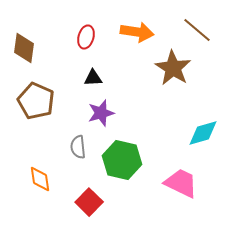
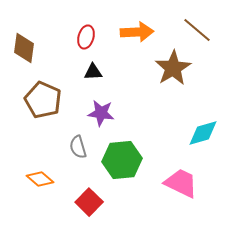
orange arrow: rotated 12 degrees counterclockwise
brown star: rotated 9 degrees clockwise
black triangle: moved 6 px up
brown pentagon: moved 7 px right, 1 px up
purple star: rotated 24 degrees clockwise
gray semicircle: rotated 10 degrees counterclockwise
green hexagon: rotated 18 degrees counterclockwise
orange diamond: rotated 40 degrees counterclockwise
